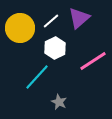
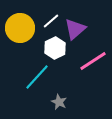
purple triangle: moved 4 px left, 11 px down
